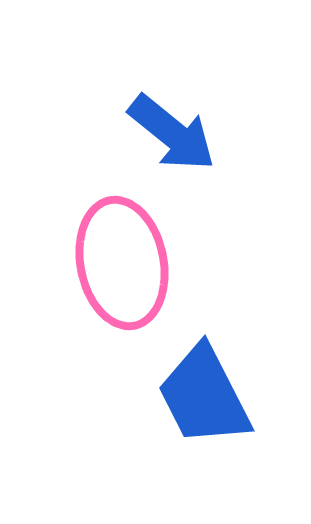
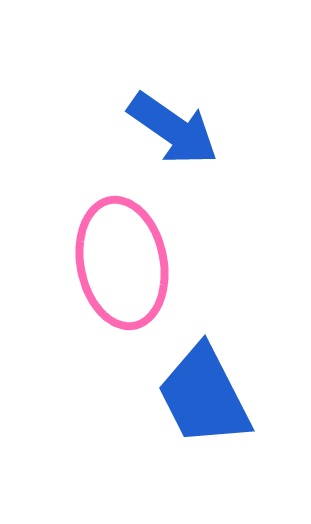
blue arrow: moved 1 px right, 4 px up; rotated 4 degrees counterclockwise
